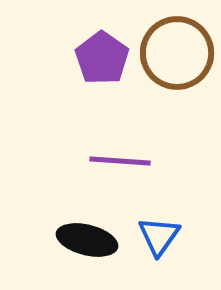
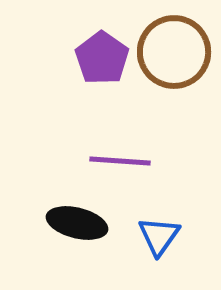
brown circle: moved 3 px left, 1 px up
black ellipse: moved 10 px left, 17 px up
